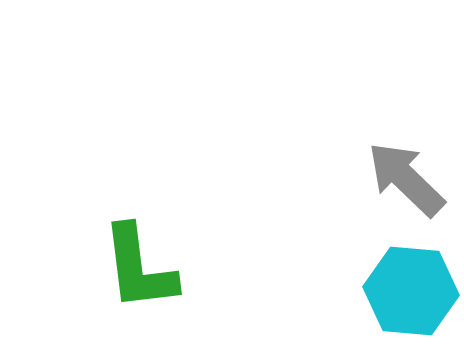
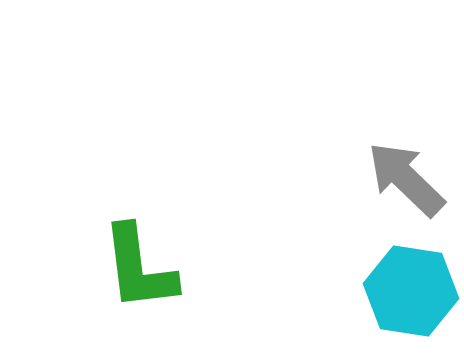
cyan hexagon: rotated 4 degrees clockwise
